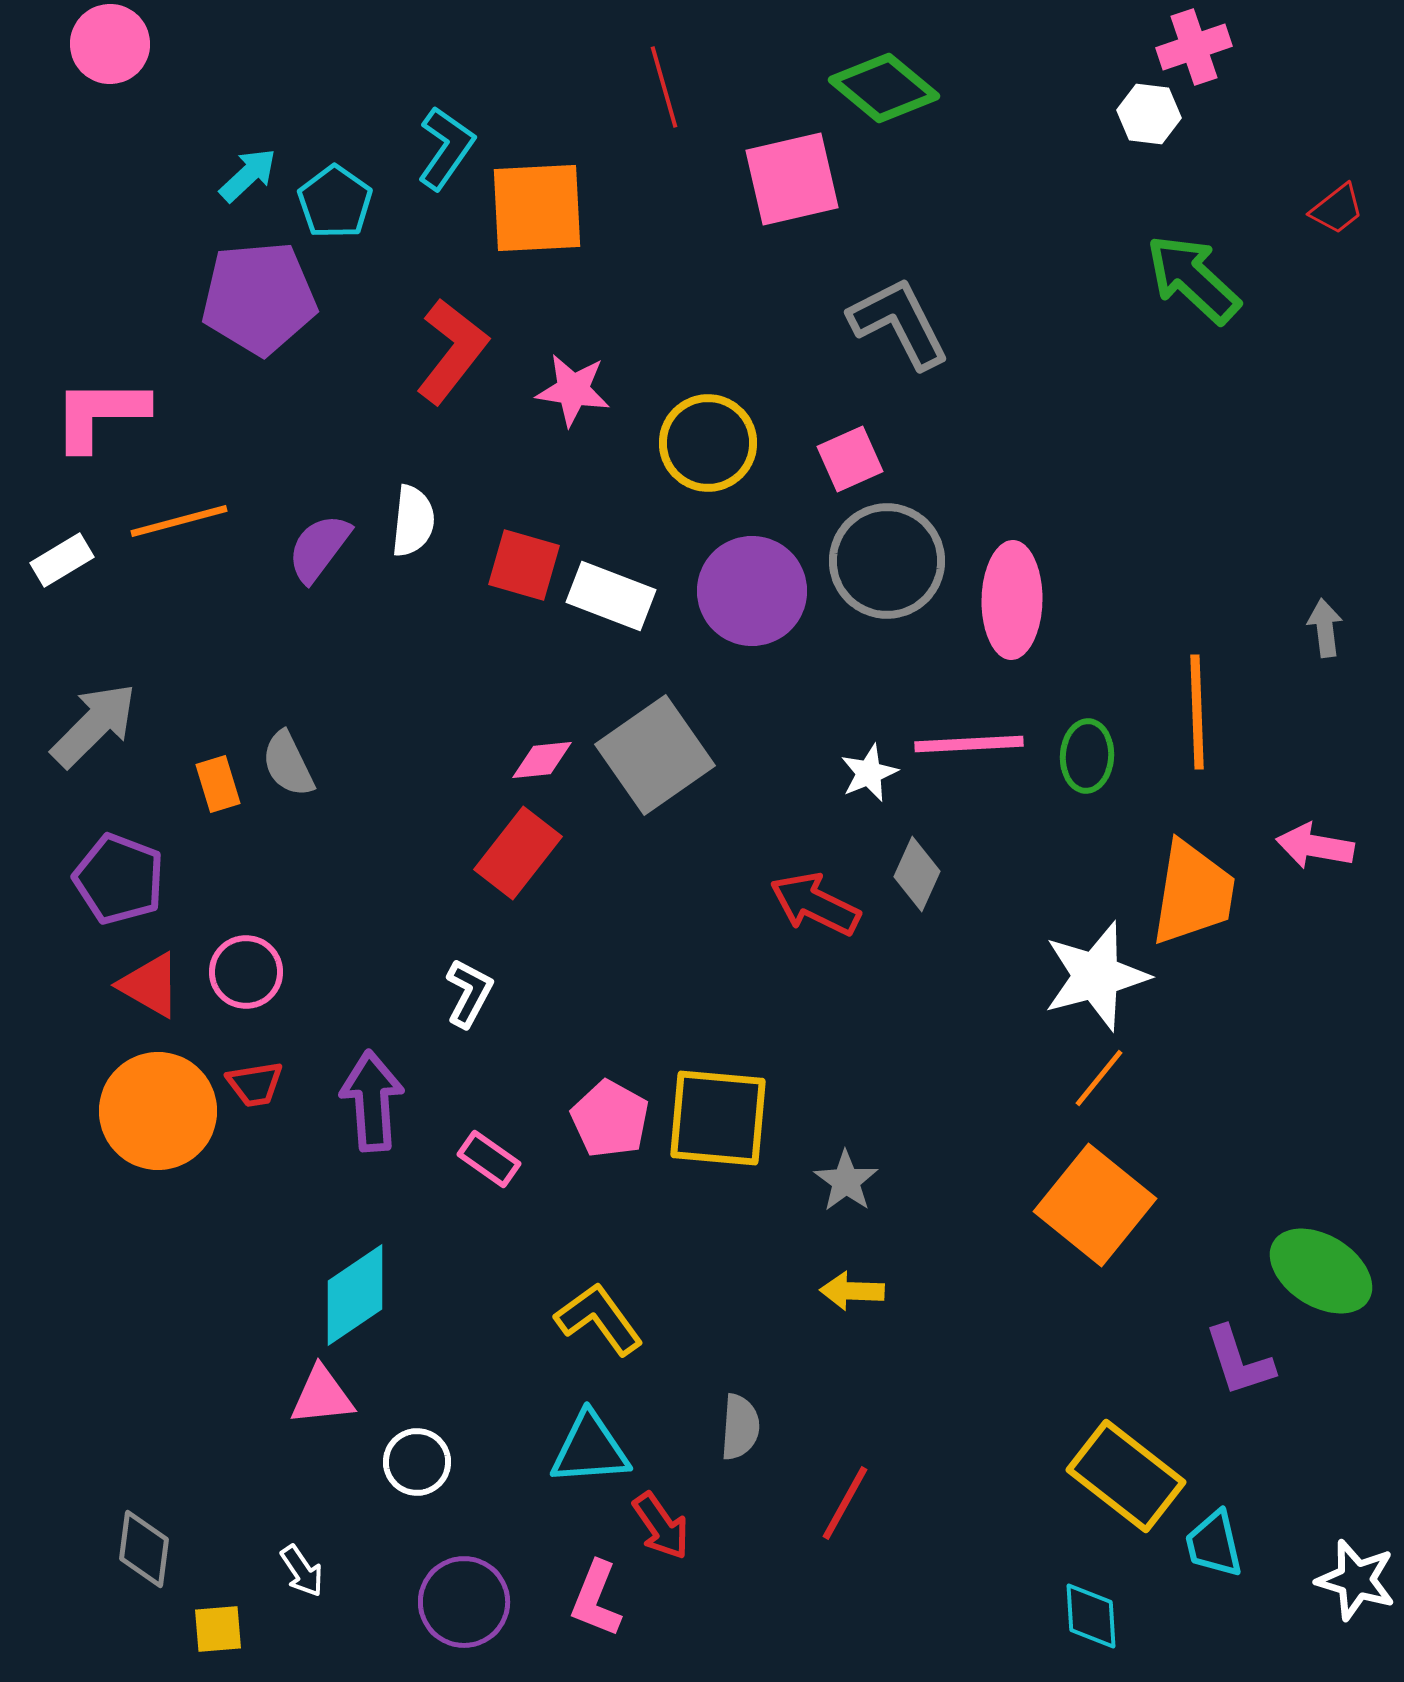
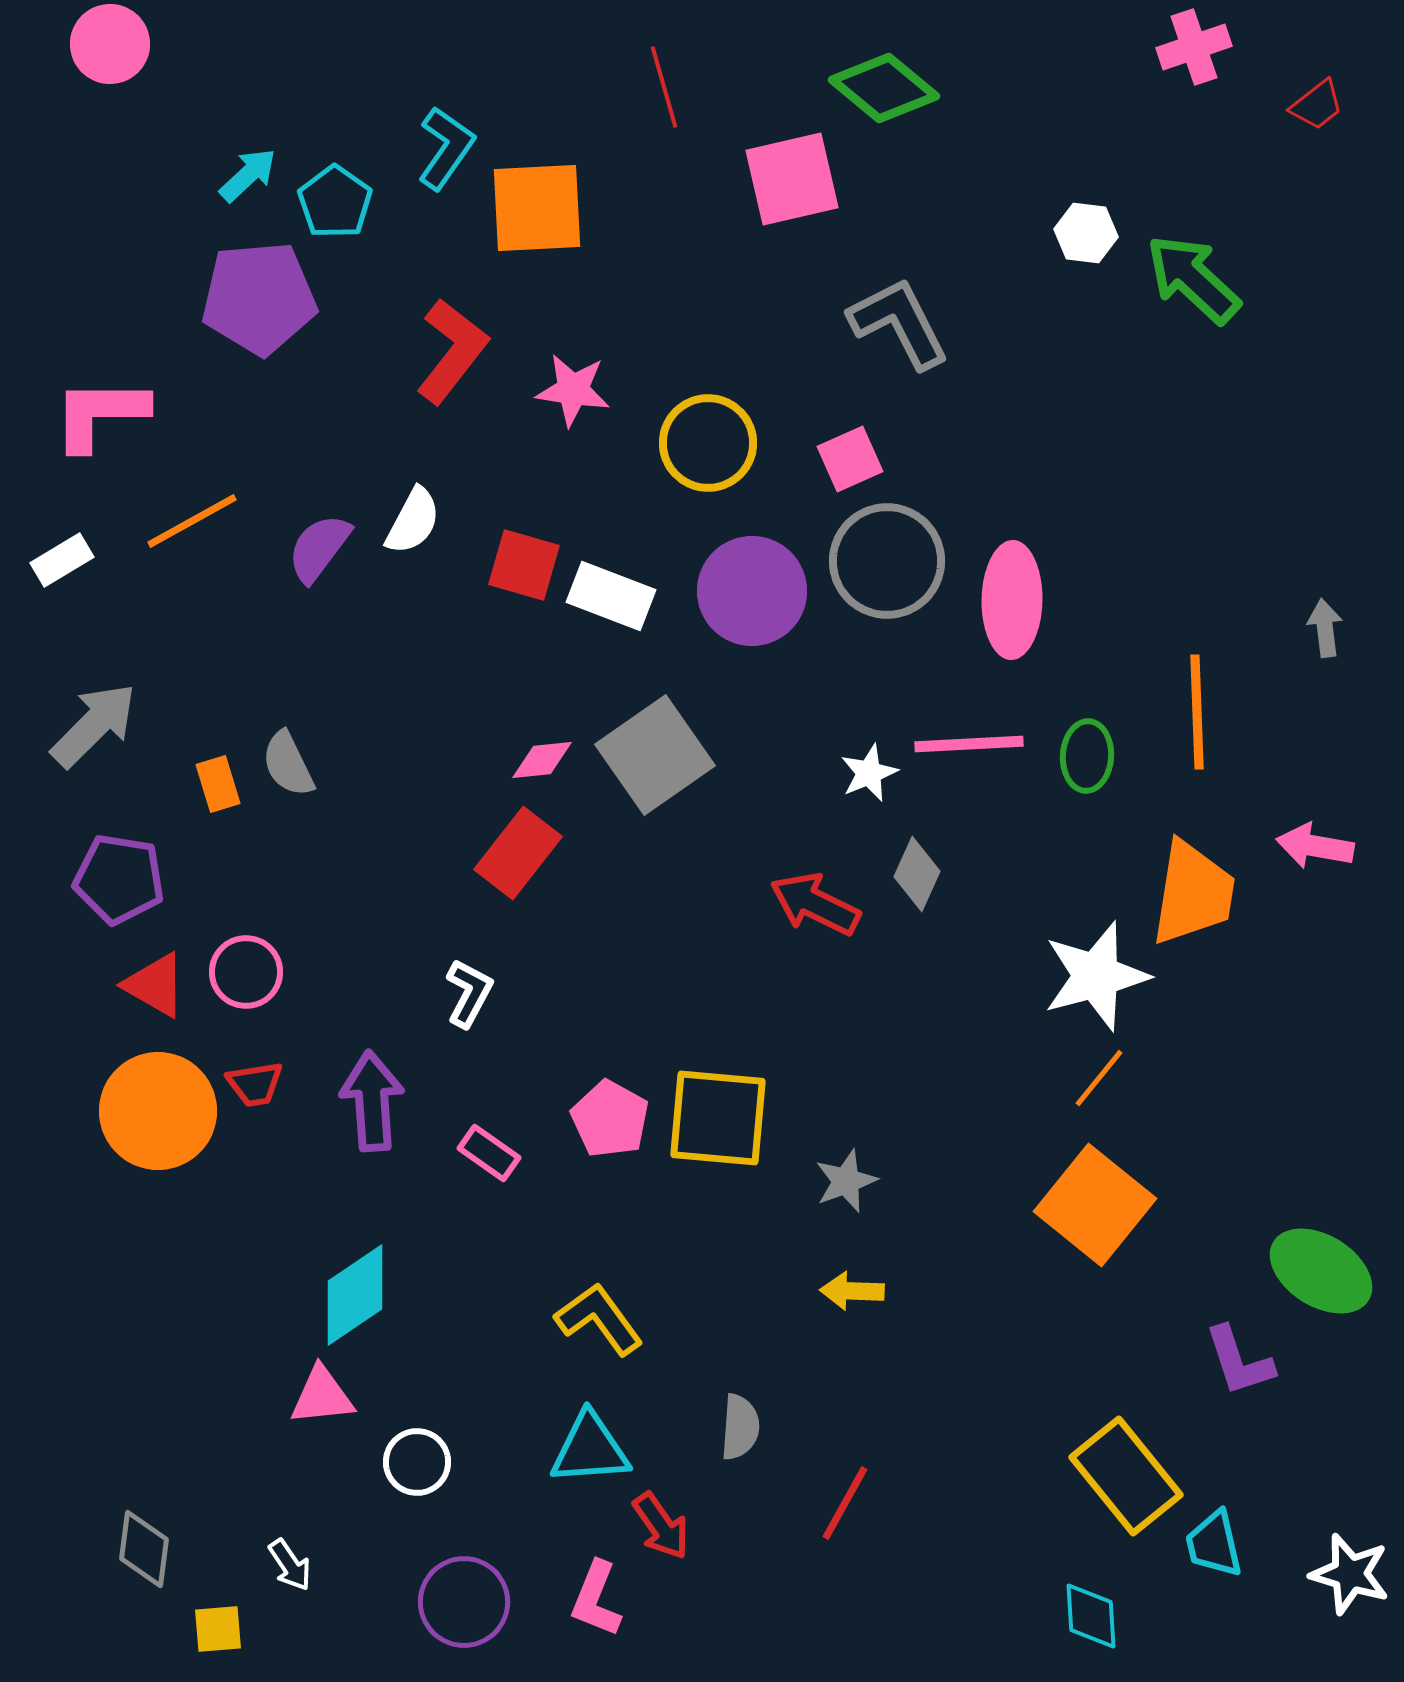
white hexagon at (1149, 114): moved 63 px left, 119 px down
red trapezoid at (1337, 209): moved 20 px left, 104 px up
orange line at (179, 521): moved 13 px right; rotated 14 degrees counterclockwise
white semicircle at (413, 521): rotated 22 degrees clockwise
purple pentagon at (119, 879): rotated 12 degrees counterclockwise
red triangle at (150, 985): moved 5 px right
pink rectangle at (489, 1159): moved 6 px up
gray star at (846, 1181): rotated 16 degrees clockwise
yellow rectangle at (1126, 1476): rotated 13 degrees clockwise
white arrow at (302, 1571): moved 12 px left, 6 px up
white star at (1356, 1580): moved 6 px left, 6 px up
